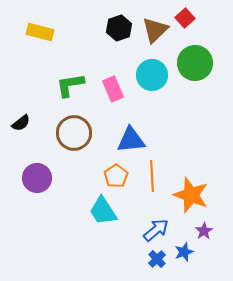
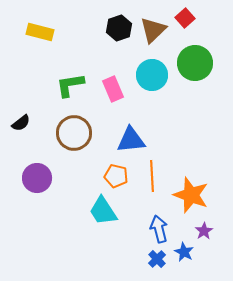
brown triangle: moved 2 px left
orange pentagon: rotated 25 degrees counterclockwise
blue arrow: moved 3 px right, 1 px up; rotated 64 degrees counterclockwise
blue star: rotated 24 degrees counterclockwise
